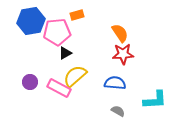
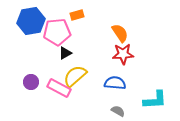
purple circle: moved 1 px right
